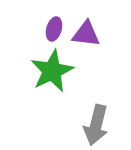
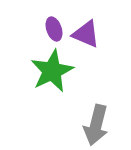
purple ellipse: rotated 35 degrees counterclockwise
purple triangle: rotated 16 degrees clockwise
